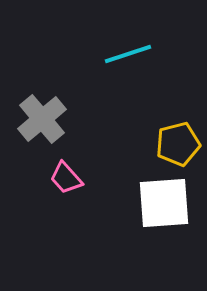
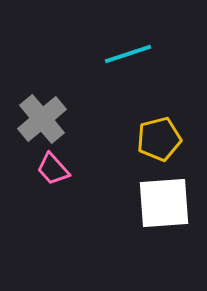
yellow pentagon: moved 19 px left, 5 px up
pink trapezoid: moved 13 px left, 9 px up
